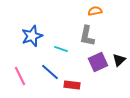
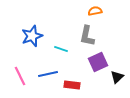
black triangle: moved 2 px left, 17 px down
blue line: moved 2 px left, 2 px down; rotated 54 degrees counterclockwise
